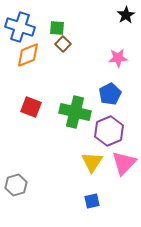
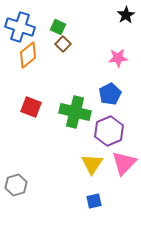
green square: moved 1 px right, 1 px up; rotated 21 degrees clockwise
orange diamond: rotated 16 degrees counterclockwise
yellow triangle: moved 2 px down
blue square: moved 2 px right
